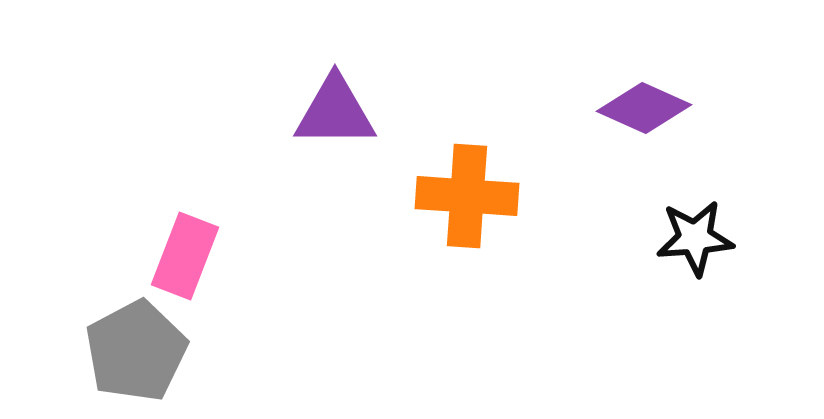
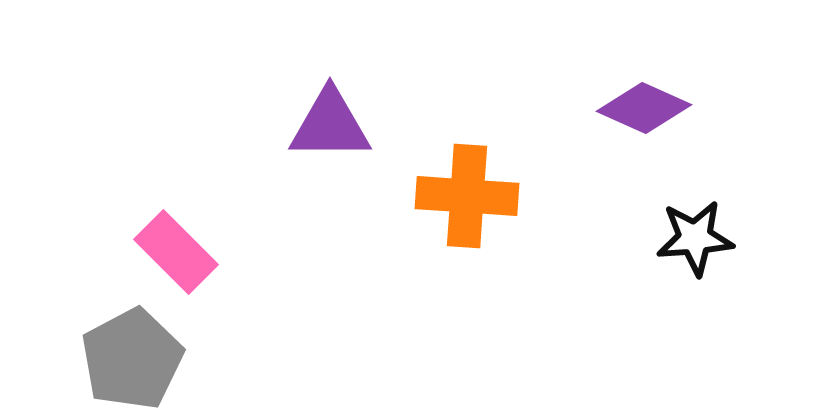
purple triangle: moved 5 px left, 13 px down
pink rectangle: moved 9 px left, 4 px up; rotated 66 degrees counterclockwise
gray pentagon: moved 4 px left, 8 px down
